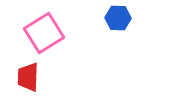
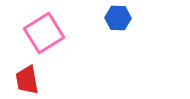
red trapezoid: moved 1 px left, 3 px down; rotated 12 degrees counterclockwise
